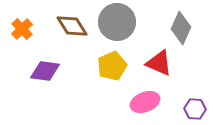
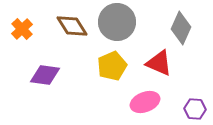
purple diamond: moved 4 px down
